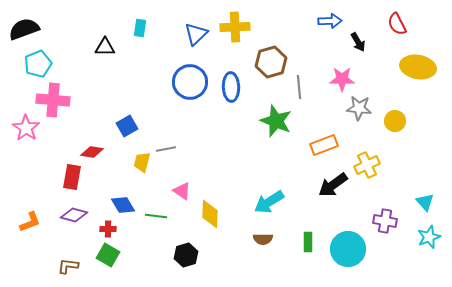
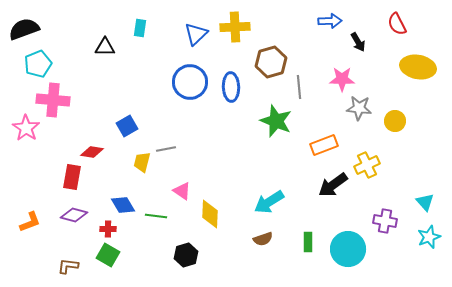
brown semicircle at (263, 239): rotated 18 degrees counterclockwise
